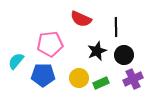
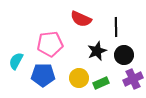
cyan semicircle: rotated 12 degrees counterclockwise
